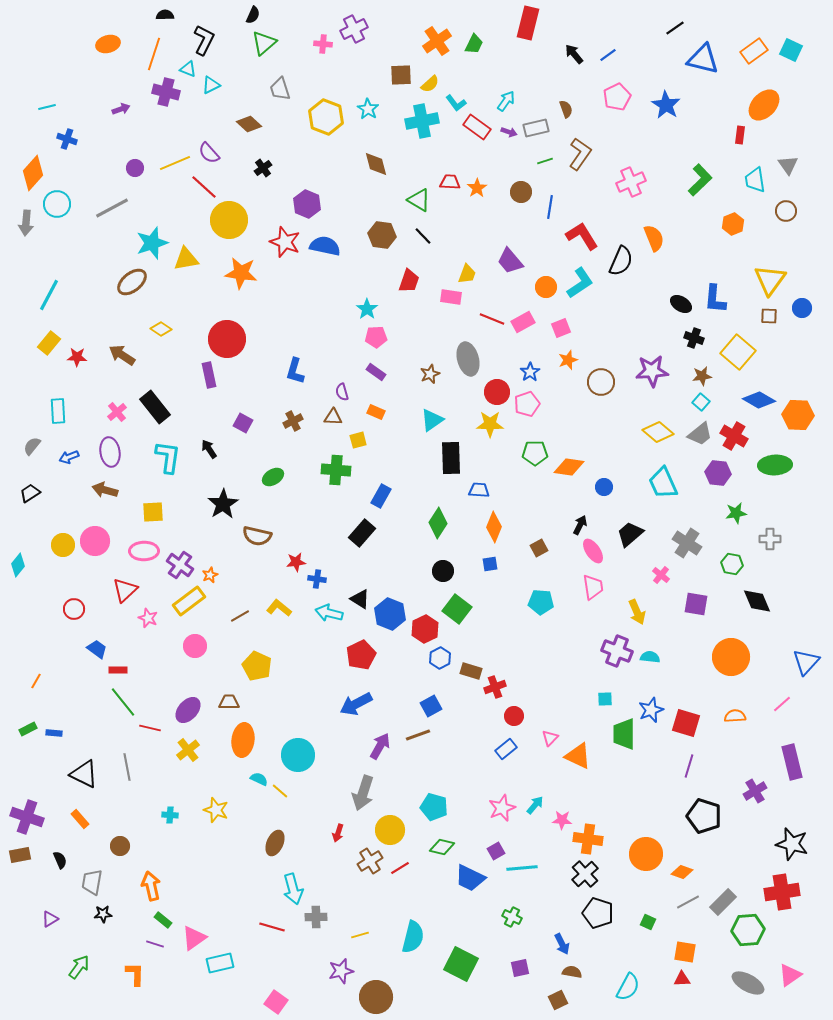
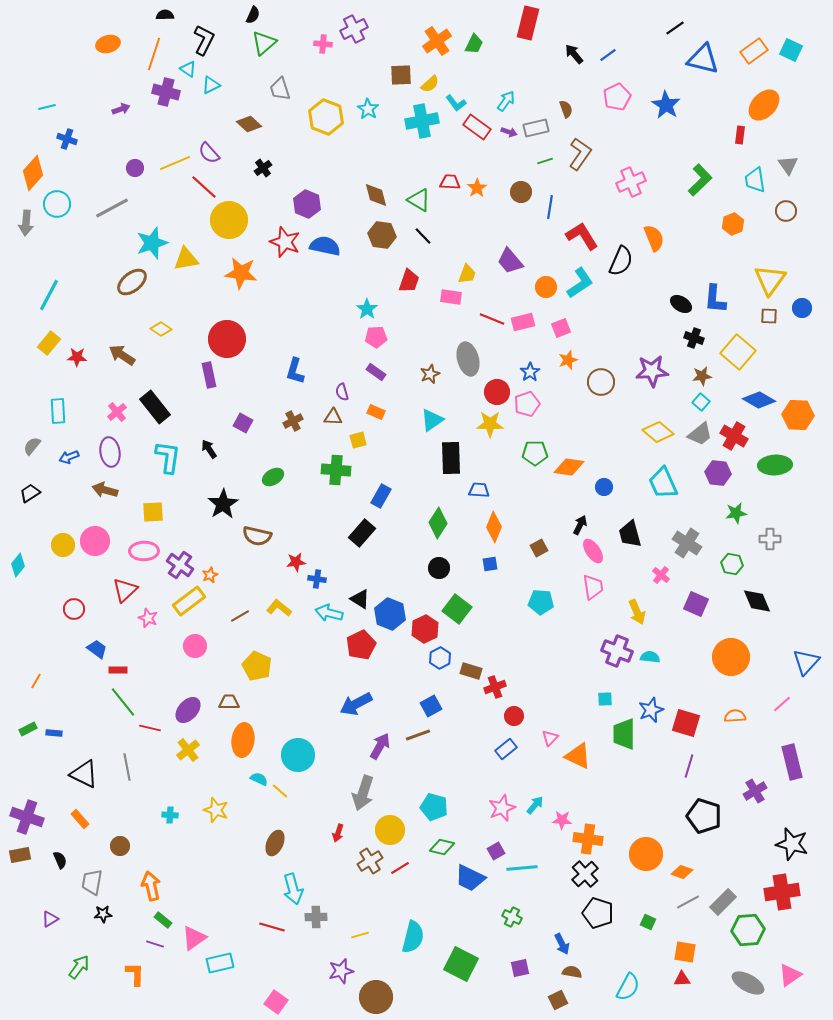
cyan triangle at (188, 69): rotated 12 degrees clockwise
brown diamond at (376, 164): moved 31 px down
pink rectangle at (523, 322): rotated 15 degrees clockwise
black trapezoid at (630, 534): rotated 64 degrees counterclockwise
black circle at (443, 571): moved 4 px left, 3 px up
purple square at (696, 604): rotated 15 degrees clockwise
red pentagon at (361, 655): moved 10 px up
